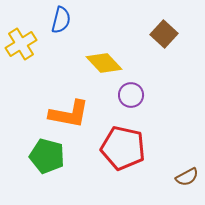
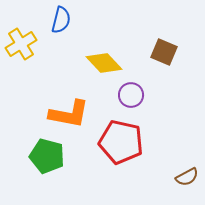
brown square: moved 18 px down; rotated 20 degrees counterclockwise
red pentagon: moved 2 px left, 6 px up
